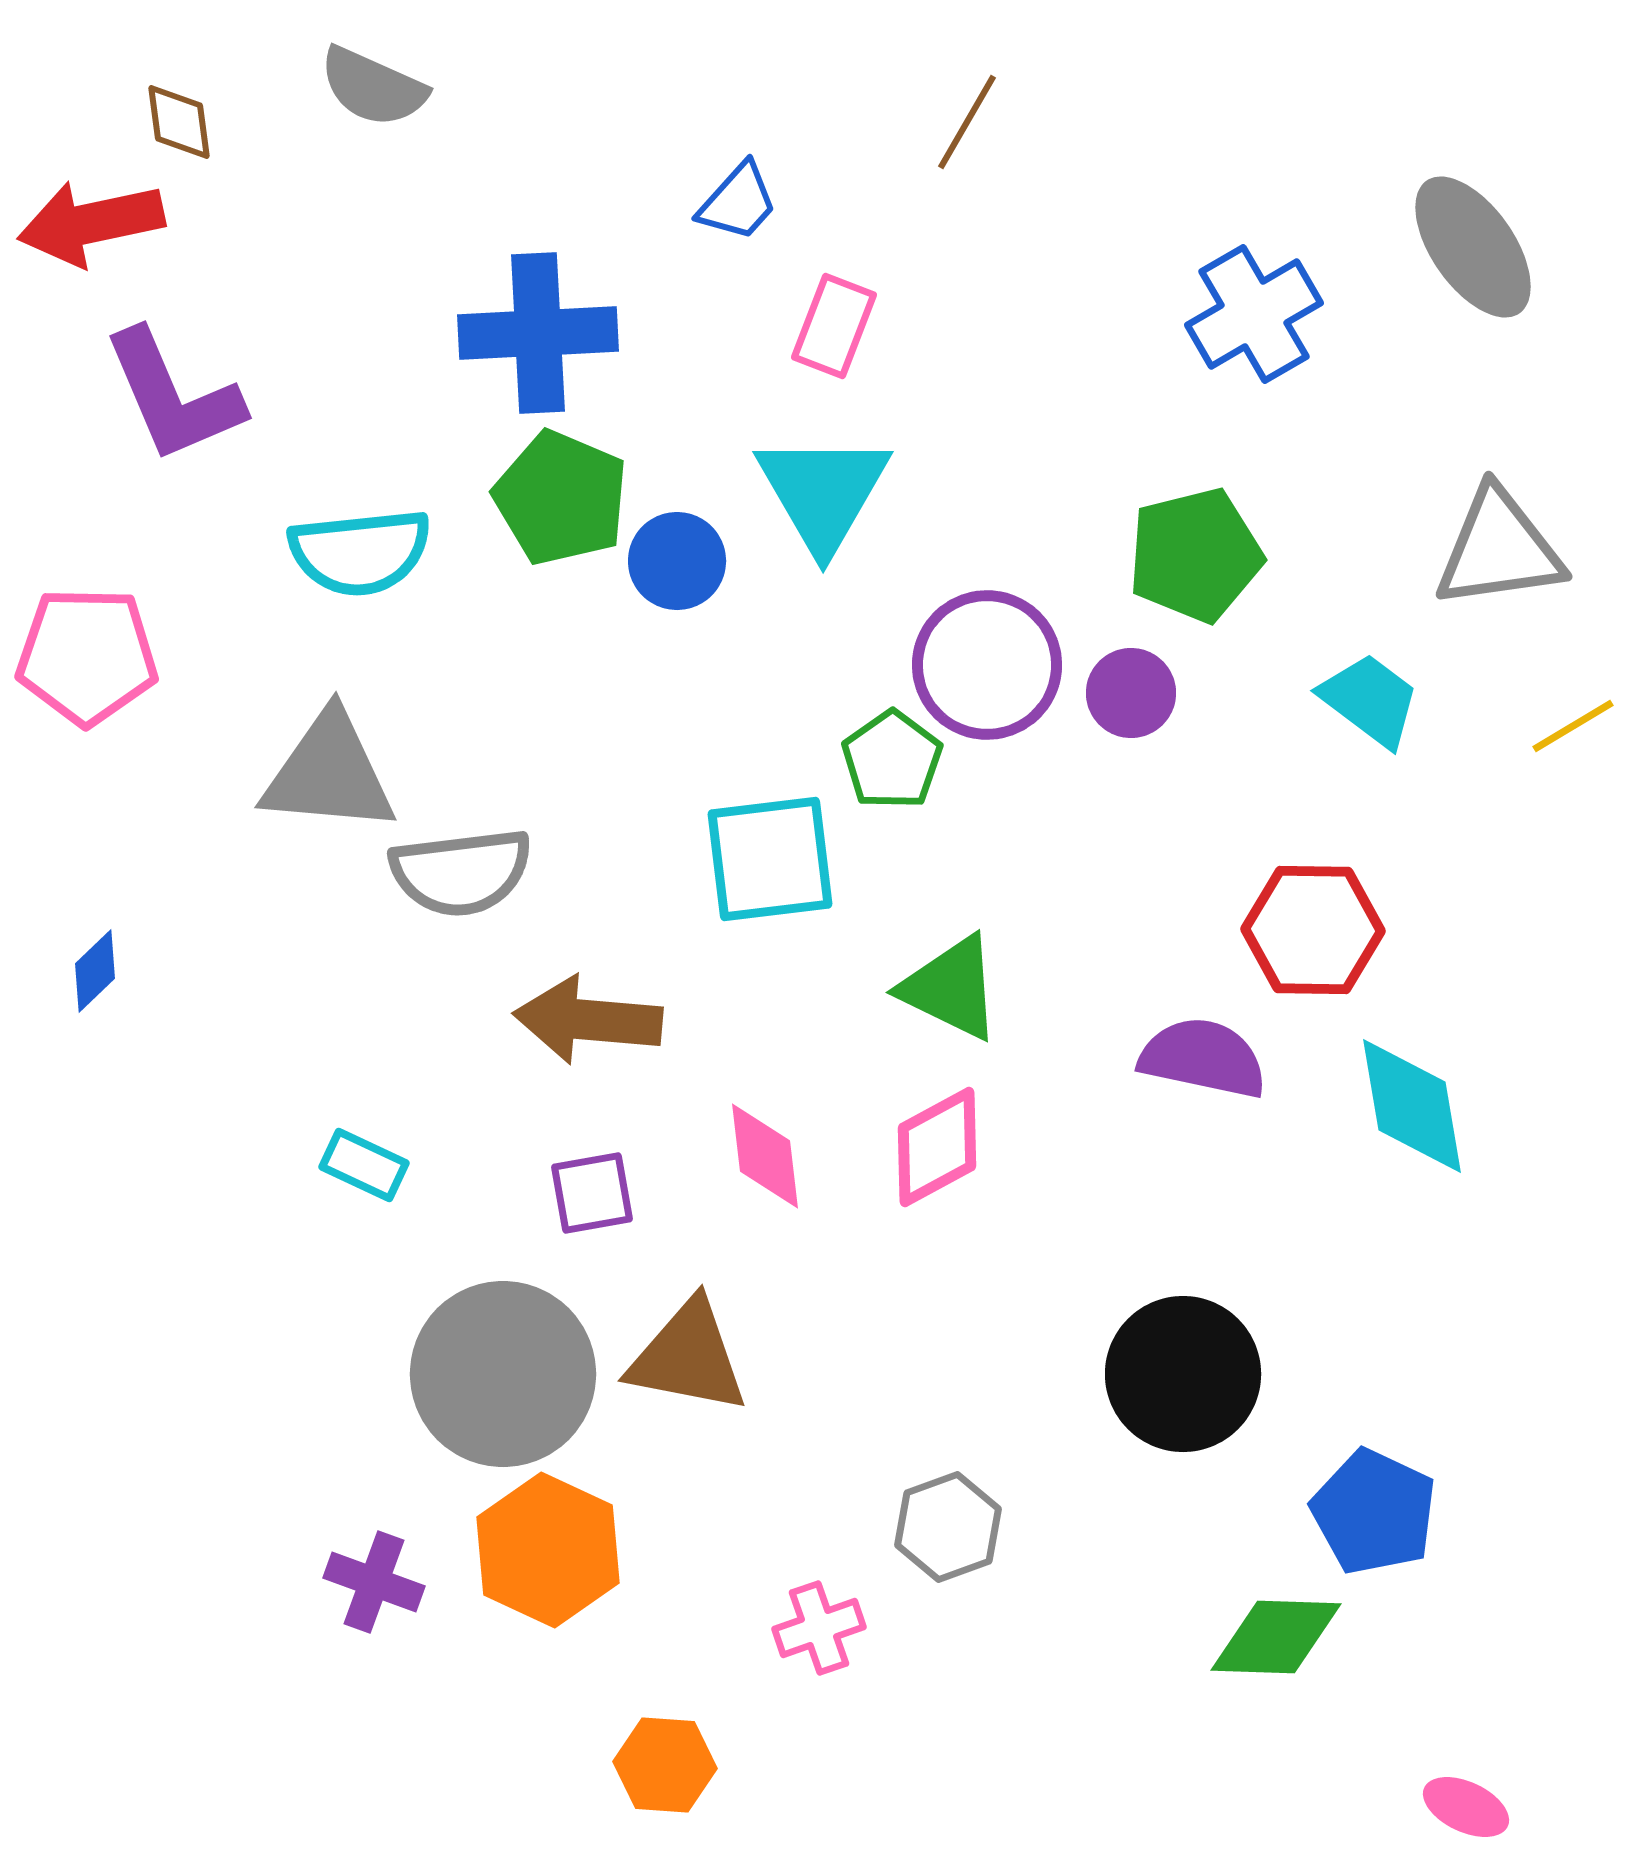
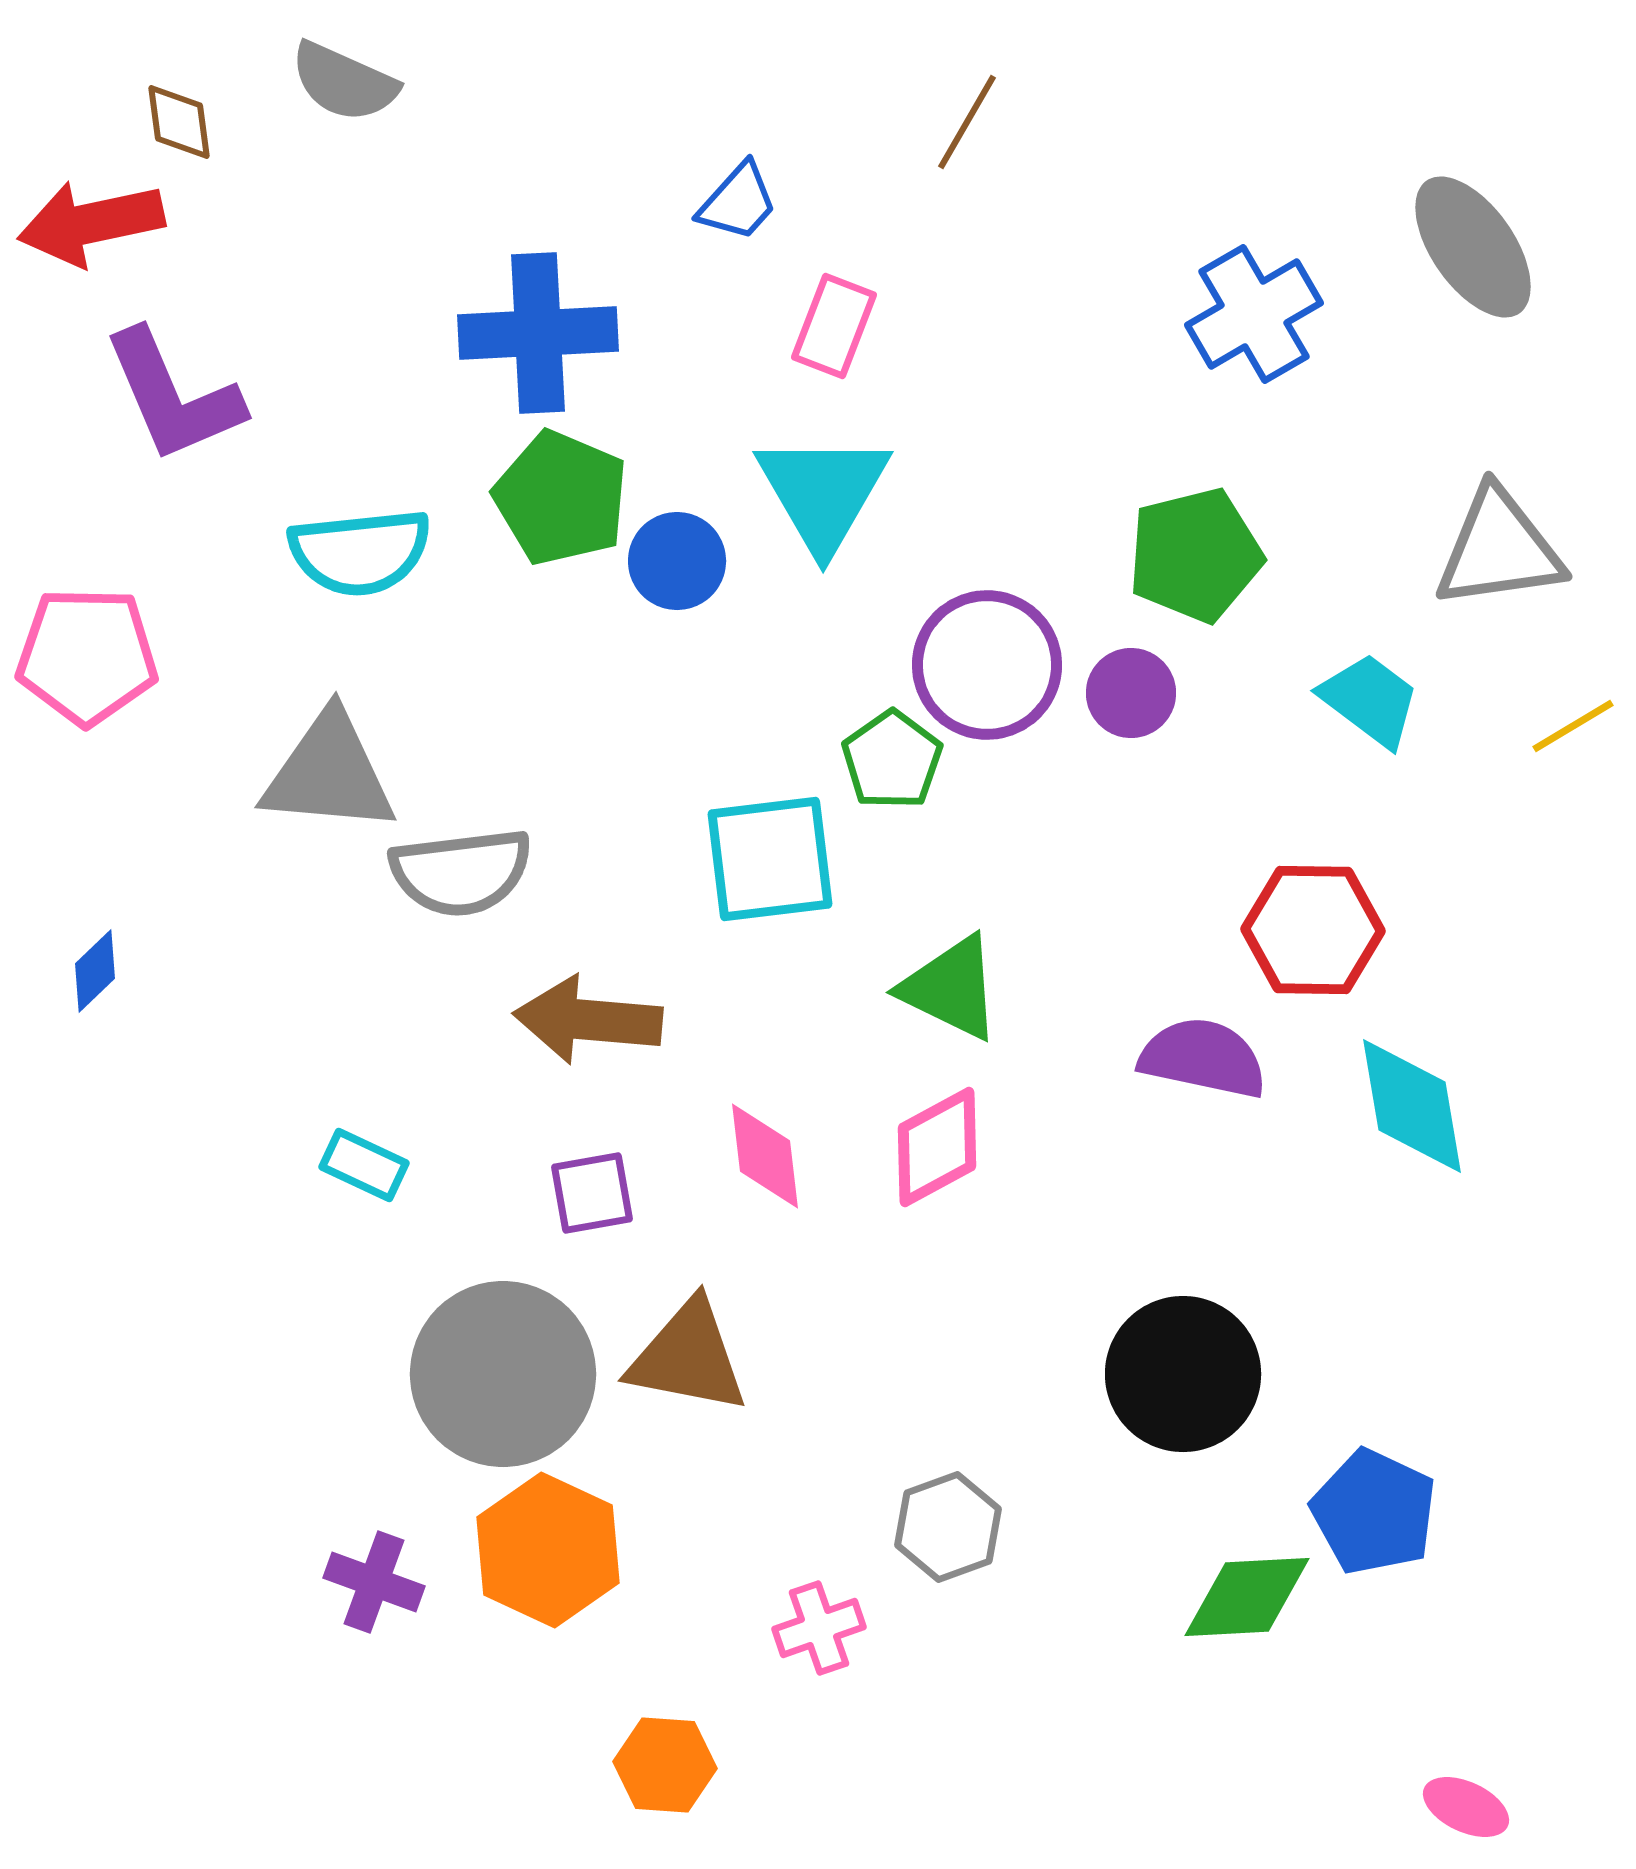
gray semicircle at (373, 87): moved 29 px left, 5 px up
green diamond at (1276, 1637): moved 29 px left, 40 px up; rotated 5 degrees counterclockwise
